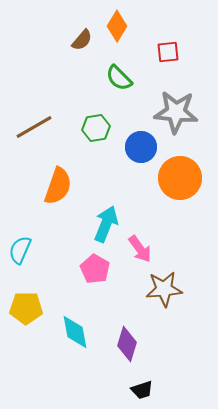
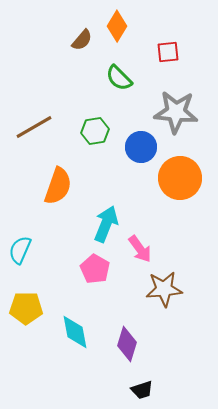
green hexagon: moved 1 px left, 3 px down
